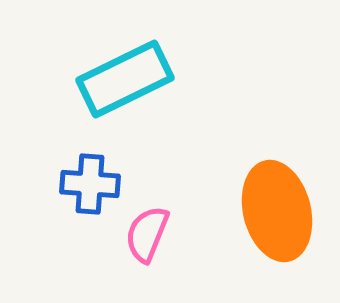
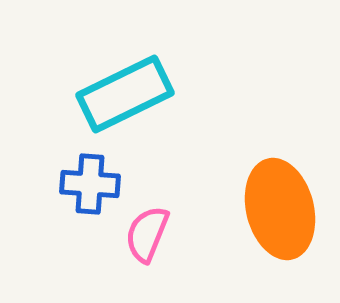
cyan rectangle: moved 15 px down
orange ellipse: moved 3 px right, 2 px up
